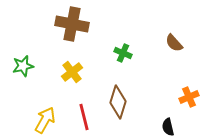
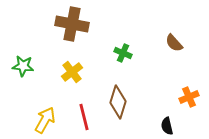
green star: rotated 20 degrees clockwise
black semicircle: moved 1 px left, 1 px up
